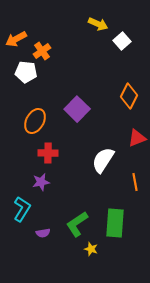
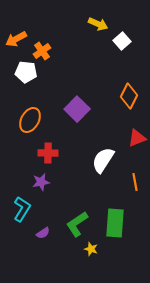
orange ellipse: moved 5 px left, 1 px up
purple semicircle: rotated 24 degrees counterclockwise
